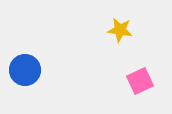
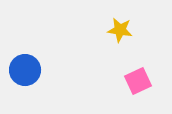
pink square: moved 2 px left
